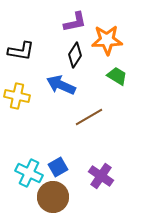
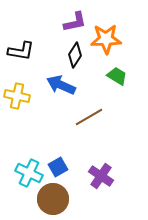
orange star: moved 1 px left, 1 px up
brown circle: moved 2 px down
